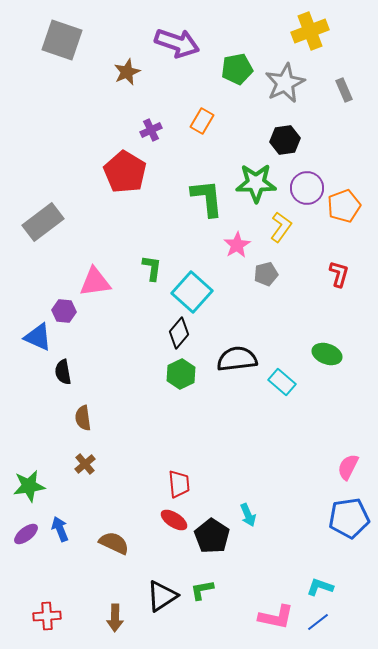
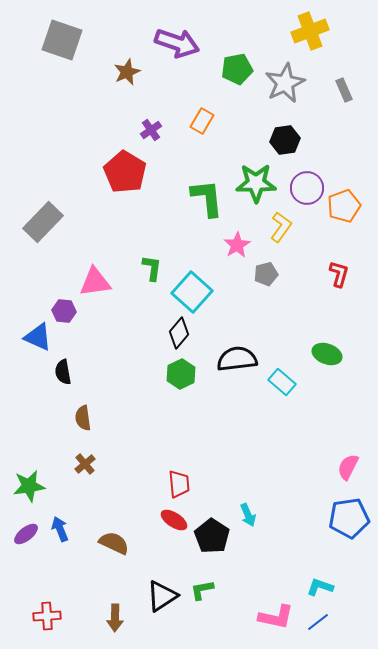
purple cross at (151, 130): rotated 10 degrees counterclockwise
gray rectangle at (43, 222): rotated 9 degrees counterclockwise
